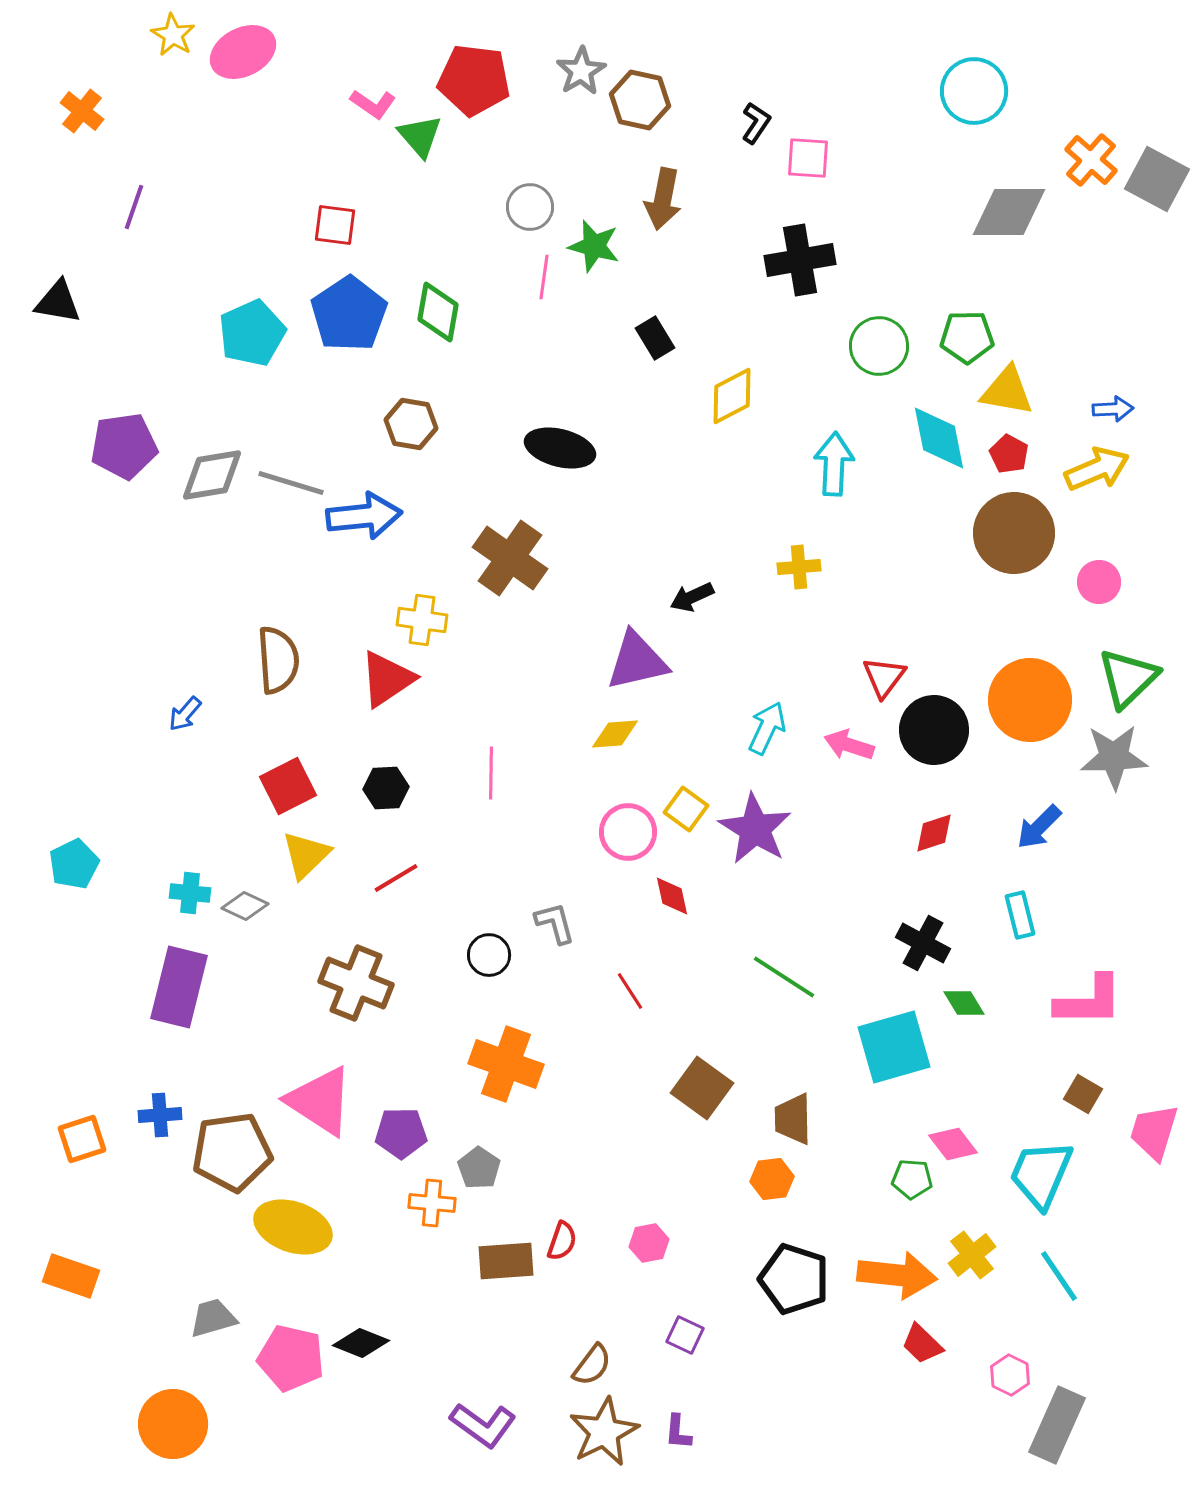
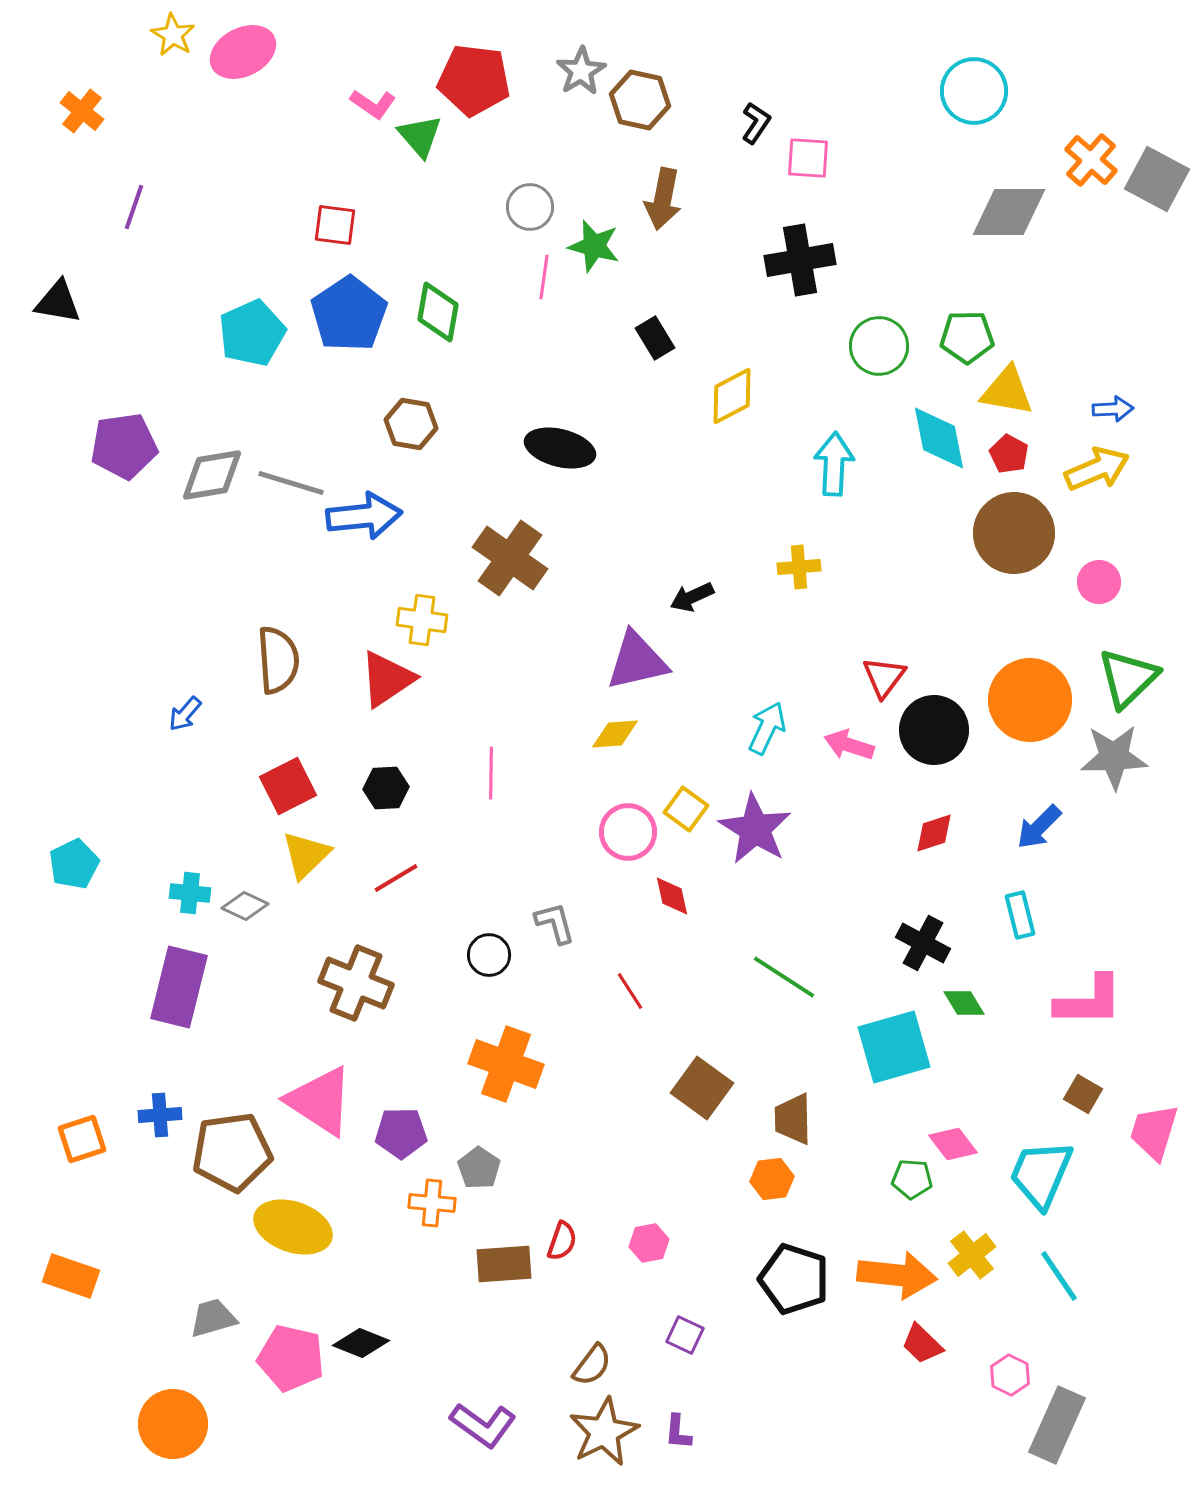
brown rectangle at (506, 1261): moved 2 px left, 3 px down
